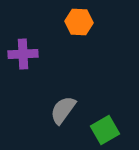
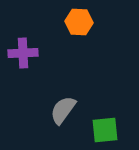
purple cross: moved 1 px up
green square: rotated 24 degrees clockwise
